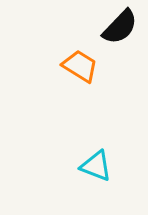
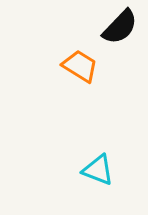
cyan triangle: moved 2 px right, 4 px down
